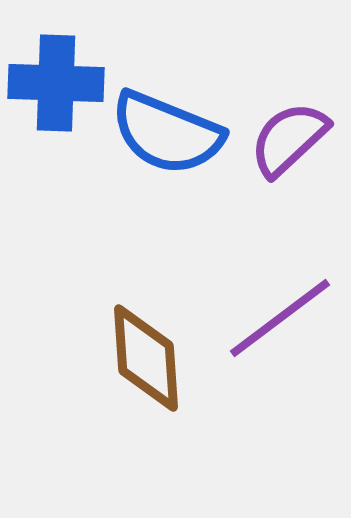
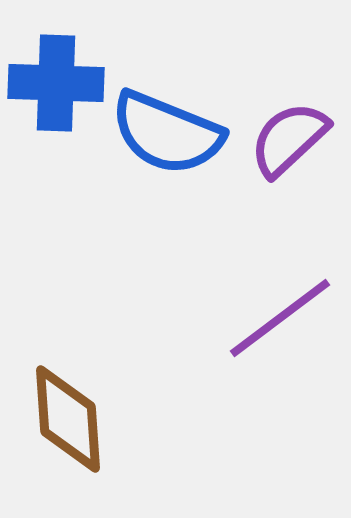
brown diamond: moved 78 px left, 61 px down
